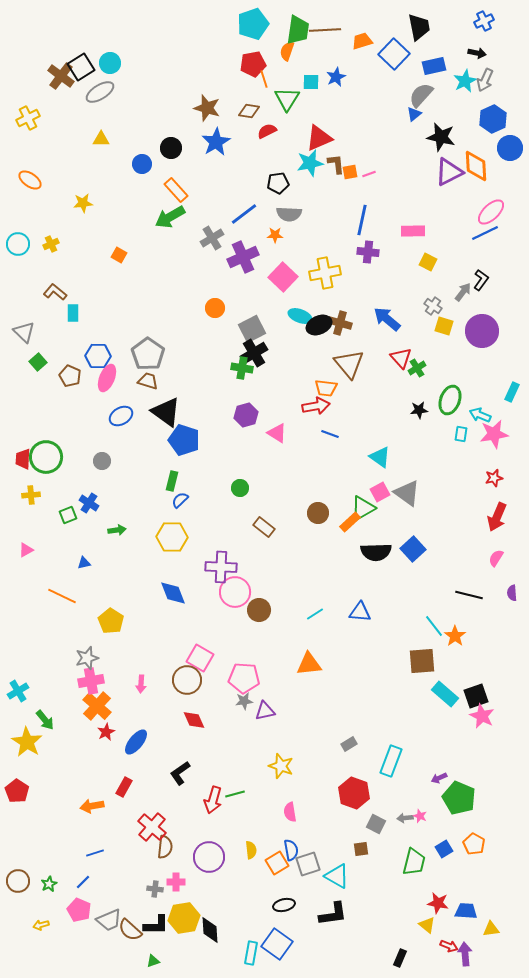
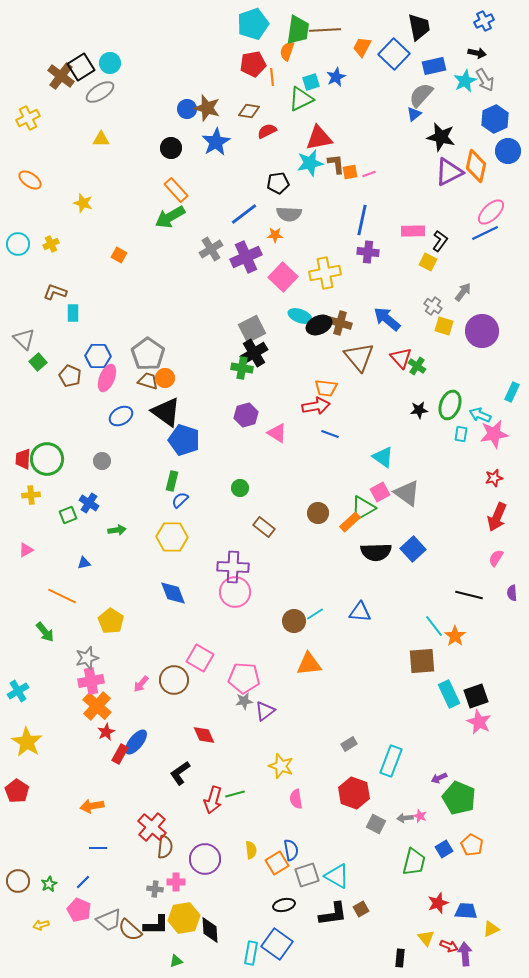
orange trapezoid at (362, 41): moved 6 px down; rotated 45 degrees counterclockwise
orange line at (264, 79): moved 8 px right, 2 px up; rotated 12 degrees clockwise
gray arrow at (485, 80): rotated 55 degrees counterclockwise
cyan square at (311, 82): rotated 18 degrees counterclockwise
green triangle at (287, 99): moved 14 px right; rotated 32 degrees clockwise
blue hexagon at (493, 119): moved 2 px right
red triangle at (319, 138): rotated 12 degrees clockwise
blue circle at (510, 148): moved 2 px left, 3 px down
blue circle at (142, 164): moved 45 px right, 55 px up
orange diamond at (476, 166): rotated 16 degrees clockwise
yellow star at (83, 203): rotated 24 degrees clockwise
gray cross at (212, 238): moved 1 px left, 11 px down
purple cross at (243, 257): moved 3 px right
black L-shape at (481, 280): moved 41 px left, 39 px up
brown L-shape at (55, 292): rotated 20 degrees counterclockwise
orange circle at (215, 308): moved 50 px left, 70 px down
gray triangle at (24, 332): moved 7 px down
brown triangle at (349, 364): moved 10 px right, 7 px up
green cross at (417, 368): moved 2 px up; rotated 24 degrees counterclockwise
green ellipse at (450, 400): moved 5 px down
green circle at (46, 457): moved 1 px right, 2 px down
cyan triangle at (380, 457): moved 3 px right
purple cross at (221, 567): moved 12 px right
brown circle at (259, 610): moved 35 px right, 11 px down
brown circle at (187, 680): moved 13 px left
pink arrow at (141, 684): rotated 36 degrees clockwise
cyan rectangle at (445, 694): moved 4 px right; rotated 24 degrees clockwise
purple triangle at (265, 711): rotated 25 degrees counterclockwise
pink star at (482, 716): moved 3 px left, 6 px down
green arrow at (45, 720): moved 88 px up
red diamond at (194, 720): moved 10 px right, 15 px down
red rectangle at (124, 787): moved 4 px left, 33 px up
pink semicircle at (290, 812): moved 6 px right, 13 px up
orange pentagon at (474, 844): moved 2 px left, 1 px down
brown square at (361, 849): moved 60 px down; rotated 21 degrees counterclockwise
blue line at (95, 853): moved 3 px right, 5 px up; rotated 18 degrees clockwise
purple circle at (209, 857): moved 4 px left, 2 px down
gray square at (308, 864): moved 1 px left, 11 px down
red star at (438, 903): rotated 30 degrees counterclockwise
yellow triangle at (427, 925): moved 1 px left, 13 px down; rotated 12 degrees clockwise
yellow triangle at (491, 929): rotated 18 degrees counterclockwise
black rectangle at (400, 958): rotated 18 degrees counterclockwise
green triangle at (153, 961): moved 23 px right
